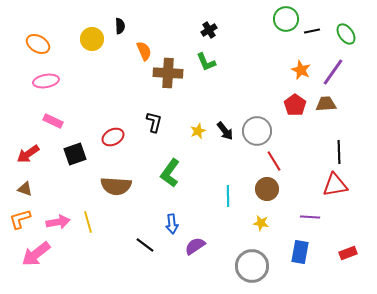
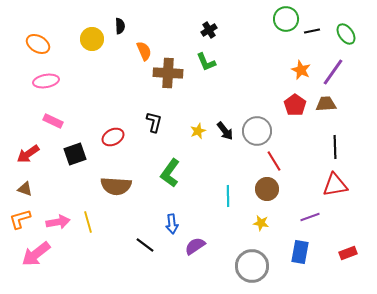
black line at (339, 152): moved 4 px left, 5 px up
purple line at (310, 217): rotated 24 degrees counterclockwise
